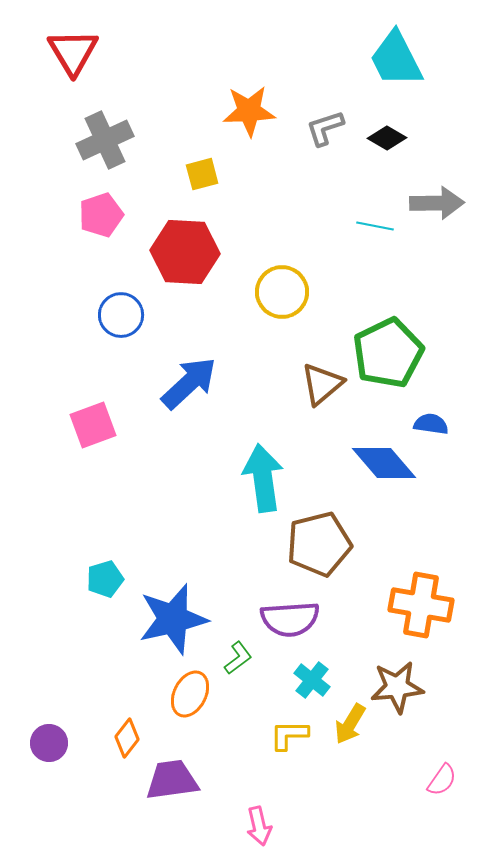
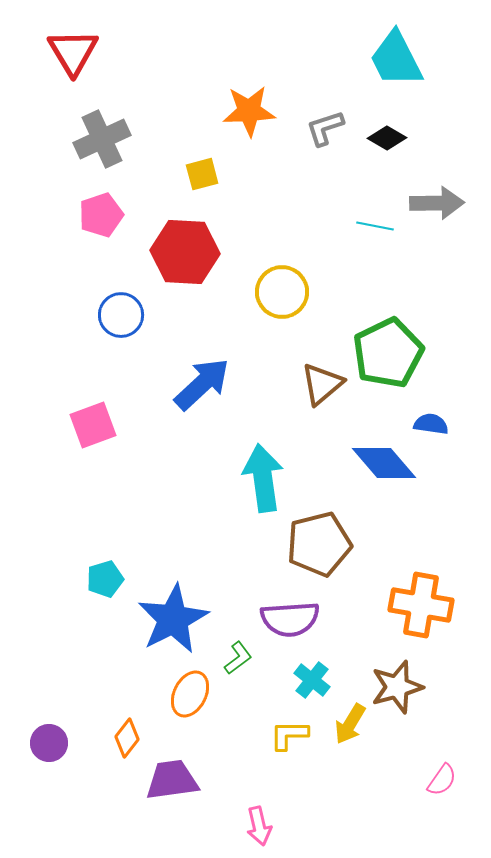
gray cross: moved 3 px left, 1 px up
blue arrow: moved 13 px right, 1 px down
blue star: rotated 14 degrees counterclockwise
brown star: rotated 10 degrees counterclockwise
